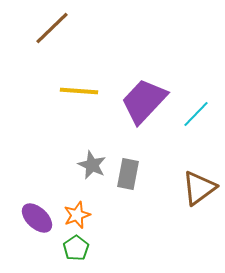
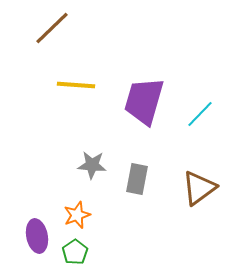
yellow line: moved 3 px left, 6 px up
purple trapezoid: rotated 27 degrees counterclockwise
cyan line: moved 4 px right
gray star: rotated 20 degrees counterclockwise
gray rectangle: moved 9 px right, 5 px down
purple ellipse: moved 18 px down; rotated 36 degrees clockwise
green pentagon: moved 1 px left, 4 px down
